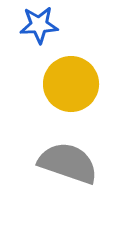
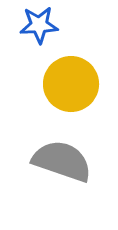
gray semicircle: moved 6 px left, 2 px up
